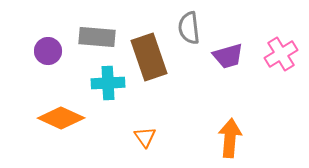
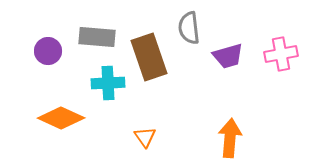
pink cross: rotated 20 degrees clockwise
